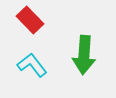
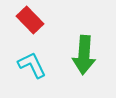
cyan L-shape: rotated 12 degrees clockwise
